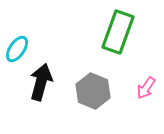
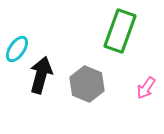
green rectangle: moved 2 px right, 1 px up
black arrow: moved 7 px up
gray hexagon: moved 6 px left, 7 px up
